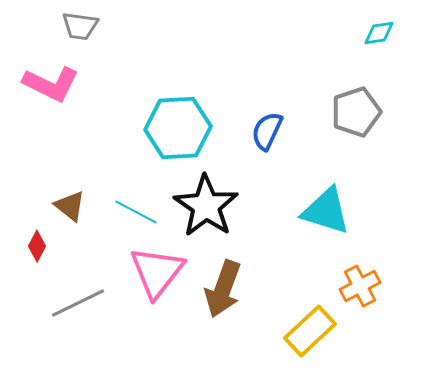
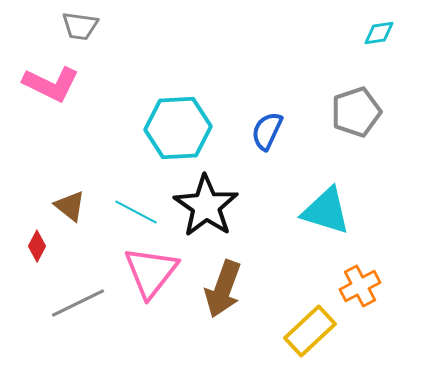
pink triangle: moved 6 px left
